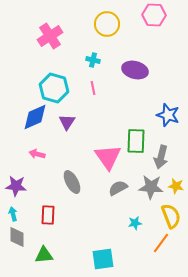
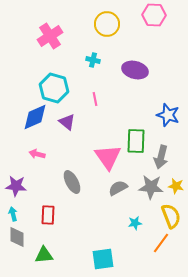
pink line: moved 2 px right, 11 px down
purple triangle: rotated 24 degrees counterclockwise
